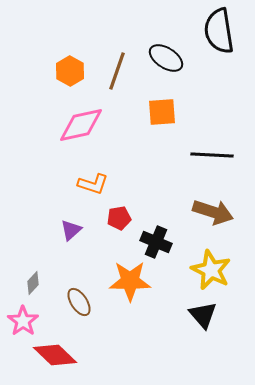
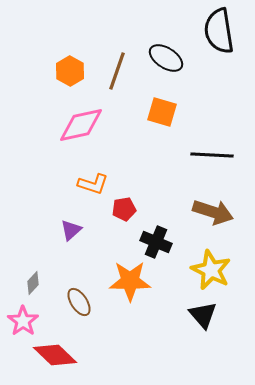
orange square: rotated 20 degrees clockwise
red pentagon: moved 5 px right, 9 px up
